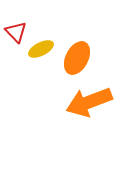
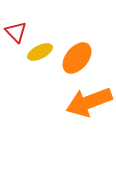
yellow ellipse: moved 1 px left, 3 px down
orange ellipse: rotated 12 degrees clockwise
